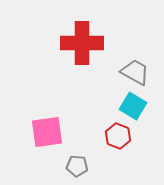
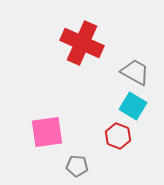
red cross: rotated 24 degrees clockwise
